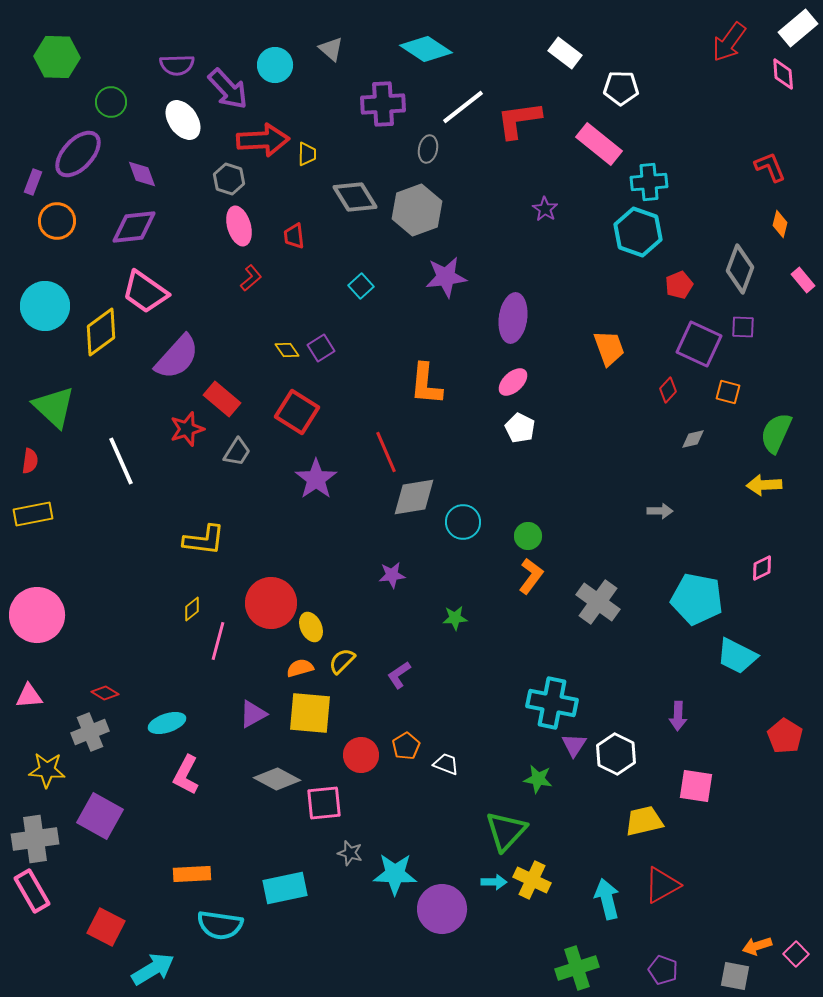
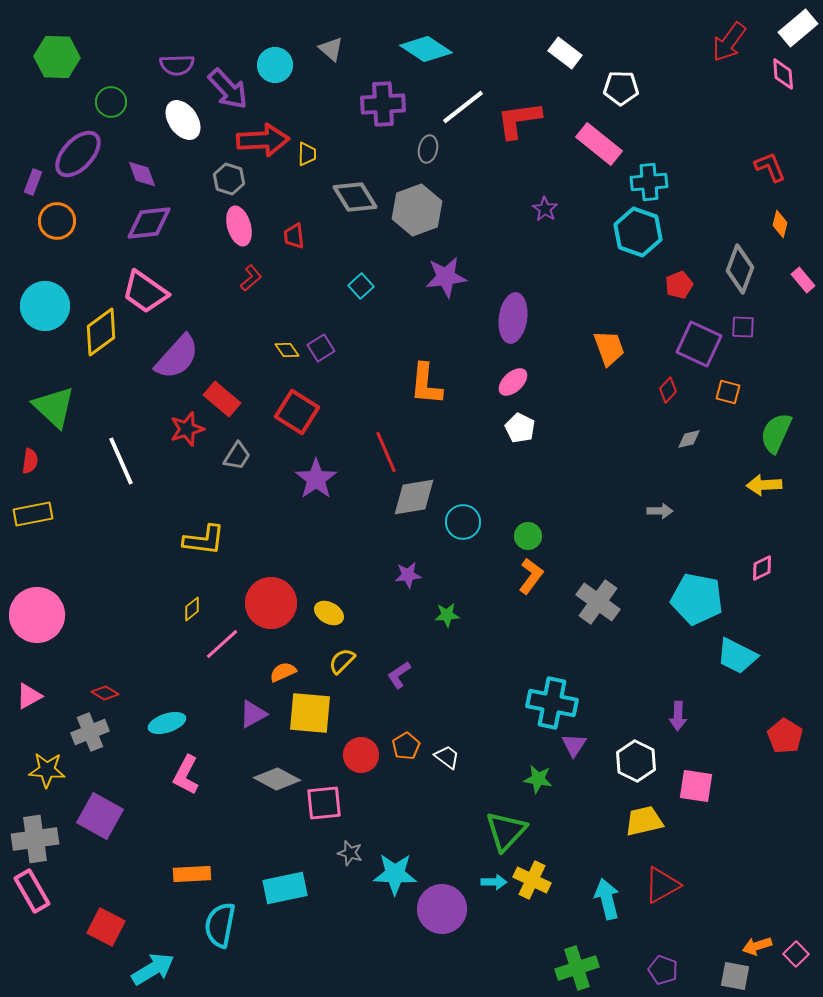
purple diamond at (134, 227): moved 15 px right, 4 px up
gray diamond at (693, 439): moved 4 px left
gray trapezoid at (237, 452): moved 4 px down
purple star at (392, 575): moved 16 px right
green star at (455, 618): moved 8 px left, 3 px up
yellow ellipse at (311, 627): moved 18 px right, 14 px up; rotated 36 degrees counterclockwise
pink line at (218, 641): moved 4 px right, 3 px down; rotated 33 degrees clockwise
orange semicircle at (300, 668): moved 17 px left, 4 px down; rotated 8 degrees counterclockwise
pink triangle at (29, 696): rotated 24 degrees counterclockwise
white hexagon at (616, 754): moved 20 px right, 7 px down
white trapezoid at (446, 764): moved 1 px right, 7 px up; rotated 16 degrees clockwise
cyan semicircle at (220, 925): rotated 93 degrees clockwise
